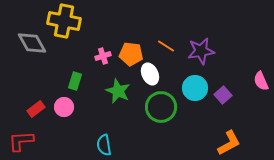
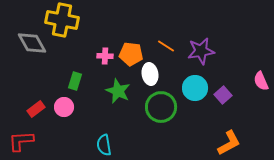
yellow cross: moved 2 px left, 1 px up
pink cross: moved 2 px right; rotated 21 degrees clockwise
white ellipse: rotated 15 degrees clockwise
